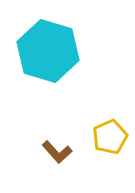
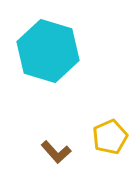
brown L-shape: moved 1 px left
